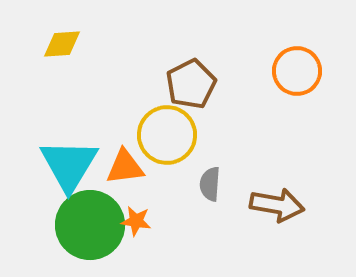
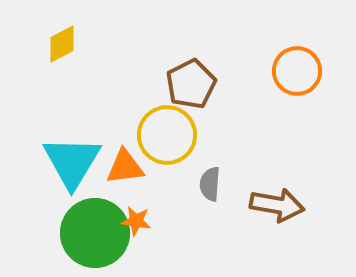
yellow diamond: rotated 24 degrees counterclockwise
cyan triangle: moved 3 px right, 3 px up
green circle: moved 5 px right, 8 px down
